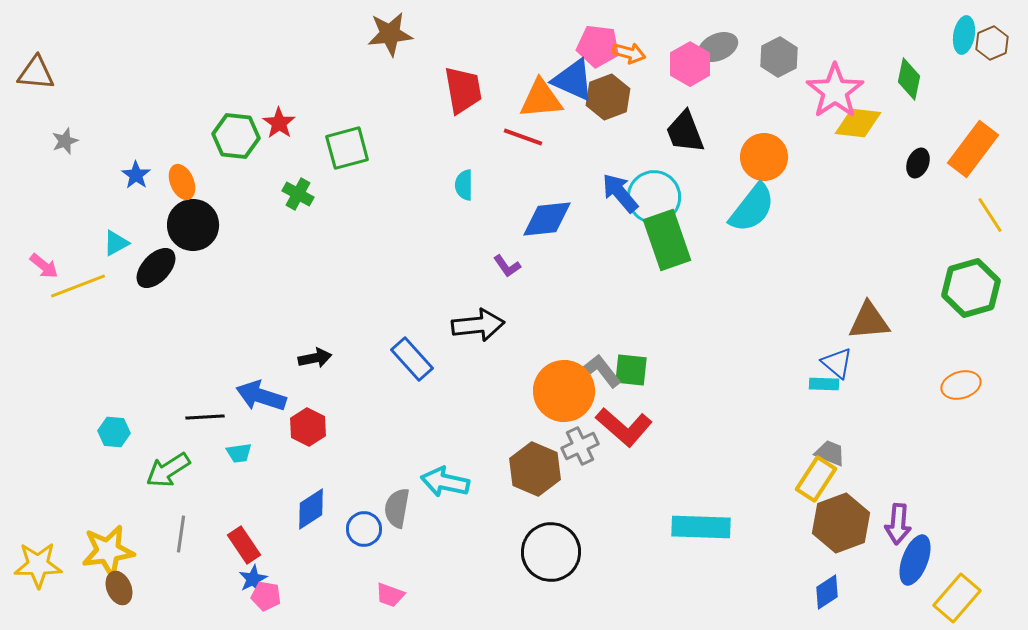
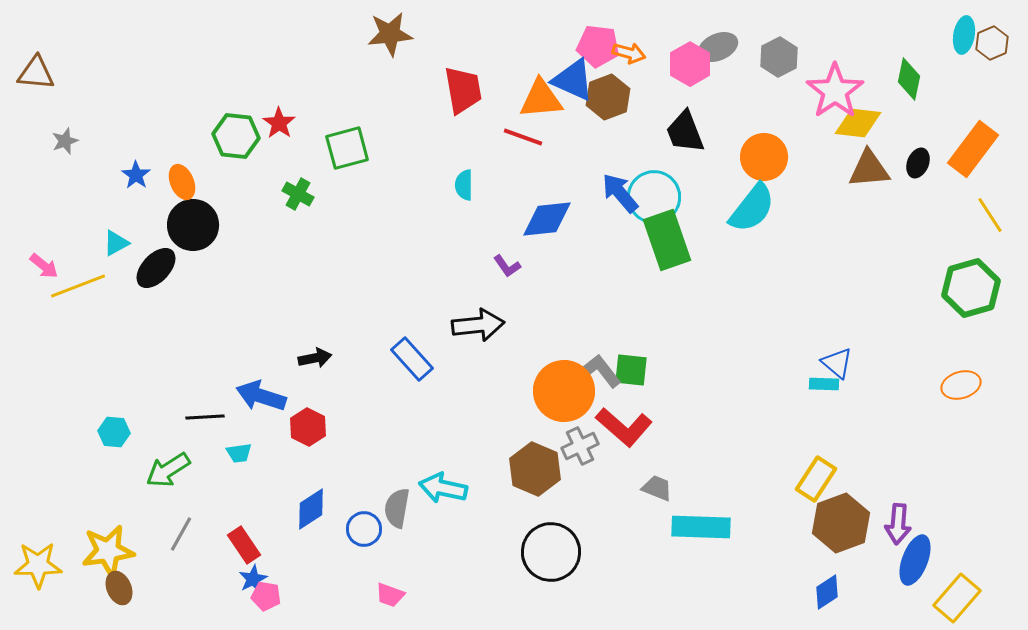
brown triangle at (869, 321): moved 152 px up
gray trapezoid at (830, 453): moved 173 px left, 35 px down
cyan arrow at (445, 482): moved 2 px left, 6 px down
gray line at (181, 534): rotated 21 degrees clockwise
